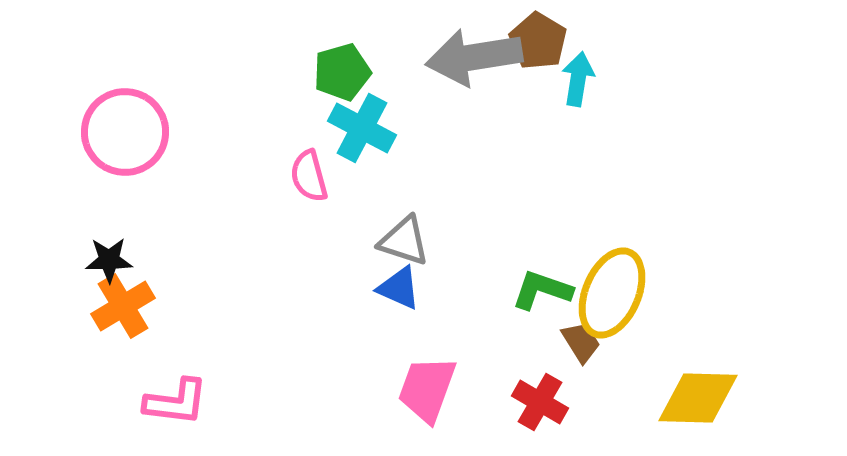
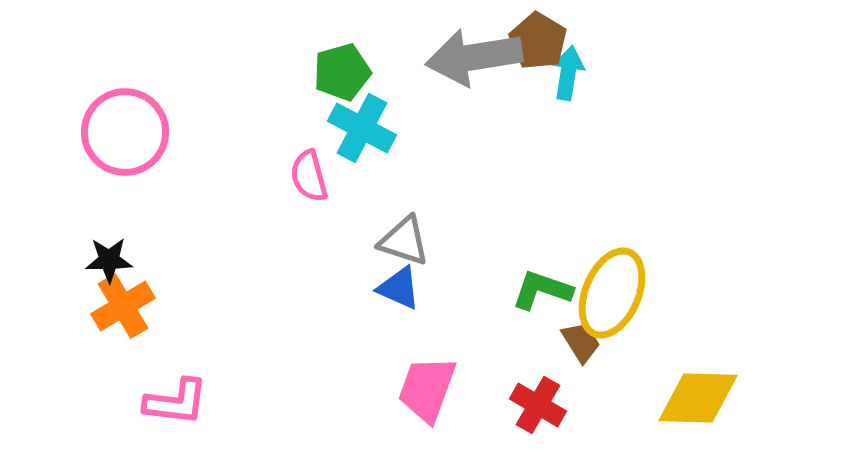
cyan arrow: moved 10 px left, 6 px up
red cross: moved 2 px left, 3 px down
